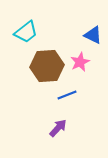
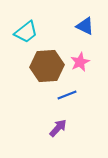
blue triangle: moved 8 px left, 9 px up
